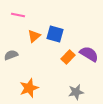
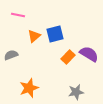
blue square: rotated 30 degrees counterclockwise
